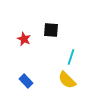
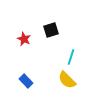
black square: rotated 21 degrees counterclockwise
